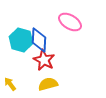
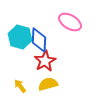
cyan hexagon: moved 1 px left, 3 px up
red star: moved 1 px right, 1 px down; rotated 15 degrees clockwise
yellow arrow: moved 10 px right, 2 px down
